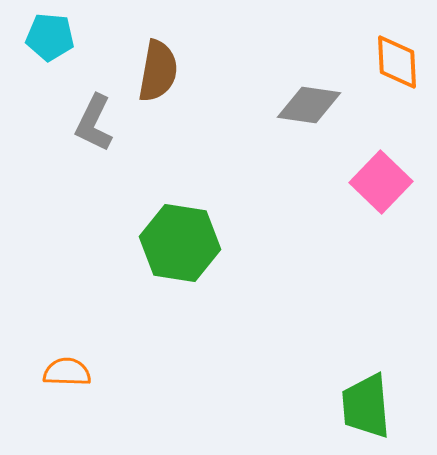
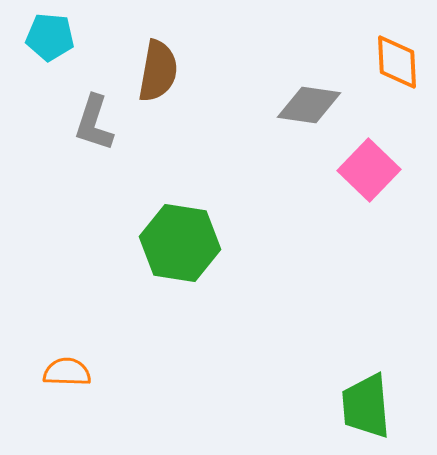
gray L-shape: rotated 8 degrees counterclockwise
pink square: moved 12 px left, 12 px up
